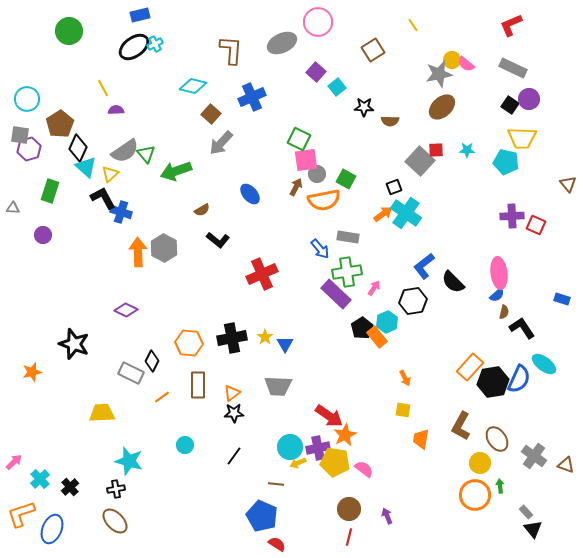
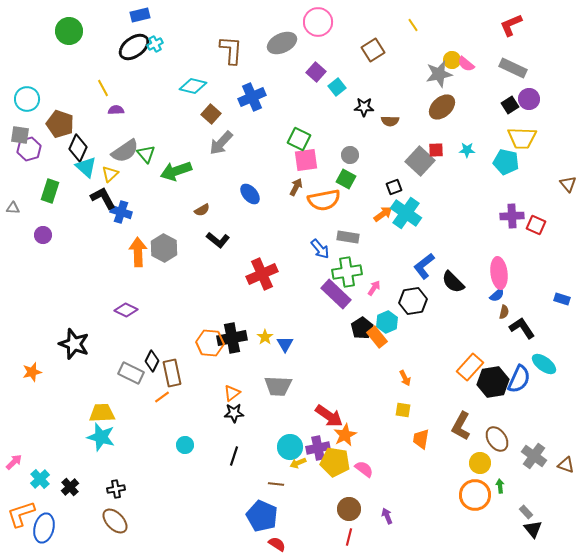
black square at (510, 105): rotated 24 degrees clockwise
brown pentagon at (60, 124): rotated 20 degrees counterclockwise
gray circle at (317, 174): moved 33 px right, 19 px up
orange hexagon at (189, 343): moved 21 px right
brown rectangle at (198, 385): moved 26 px left, 12 px up; rotated 12 degrees counterclockwise
black line at (234, 456): rotated 18 degrees counterclockwise
cyan star at (129, 461): moved 28 px left, 24 px up
blue ellipse at (52, 529): moved 8 px left, 1 px up; rotated 8 degrees counterclockwise
